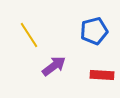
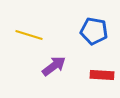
blue pentagon: rotated 24 degrees clockwise
yellow line: rotated 40 degrees counterclockwise
